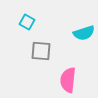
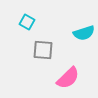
gray square: moved 2 px right, 1 px up
pink semicircle: moved 2 px up; rotated 140 degrees counterclockwise
